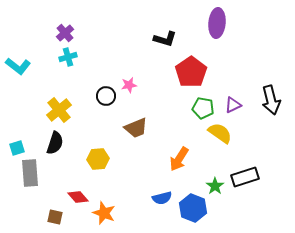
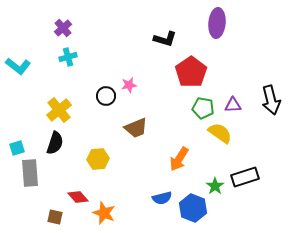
purple cross: moved 2 px left, 5 px up
purple triangle: rotated 24 degrees clockwise
